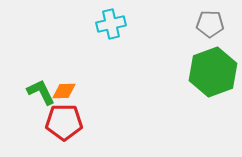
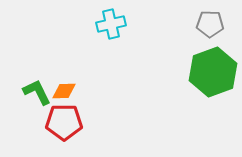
green L-shape: moved 4 px left
